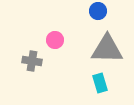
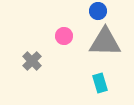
pink circle: moved 9 px right, 4 px up
gray triangle: moved 2 px left, 7 px up
gray cross: rotated 36 degrees clockwise
